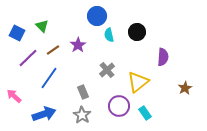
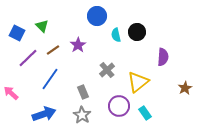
cyan semicircle: moved 7 px right
blue line: moved 1 px right, 1 px down
pink arrow: moved 3 px left, 3 px up
